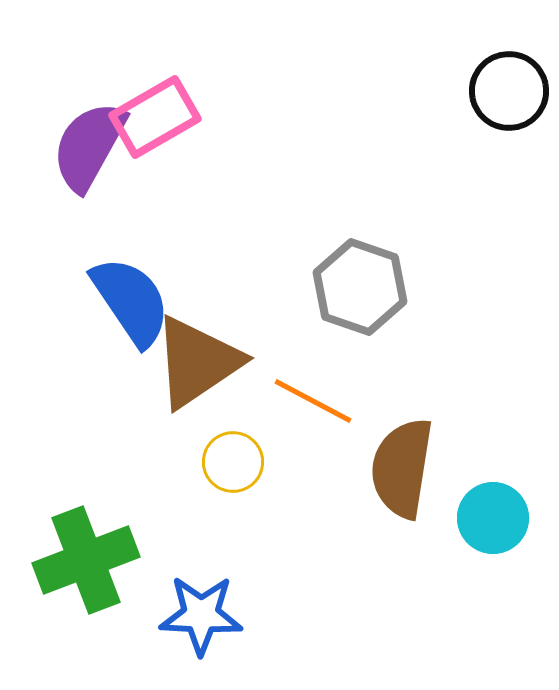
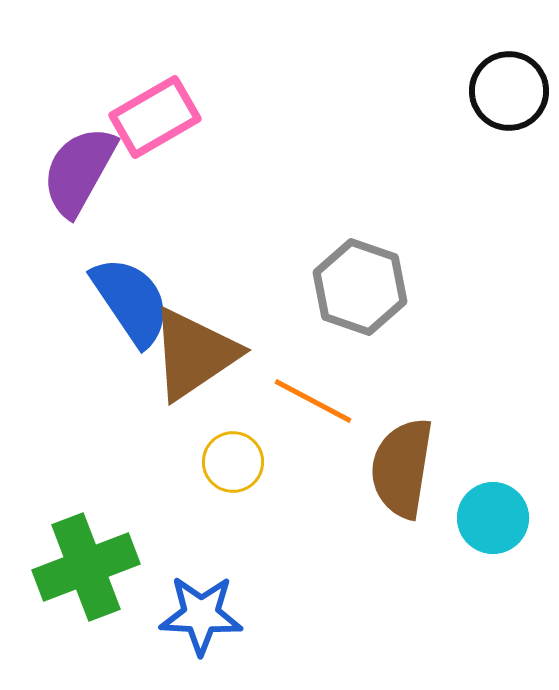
purple semicircle: moved 10 px left, 25 px down
brown triangle: moved 3 px left, 8 px up
green cross: moved 7 px down
